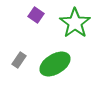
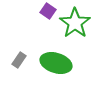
purple square: moved 12 px right, 4 px up
green ellipse: moved 1 px right, 1 px up; rotated 48 degrees clockwise
